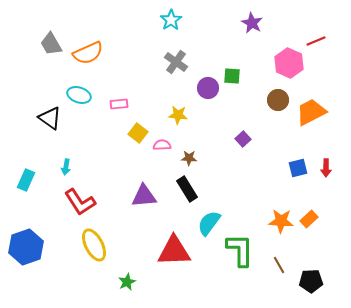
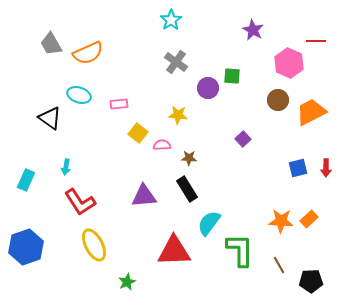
purple star: moved 1 px right, 7 px down
red line: rotated 24 degrees clockwise
